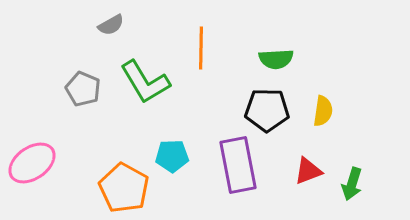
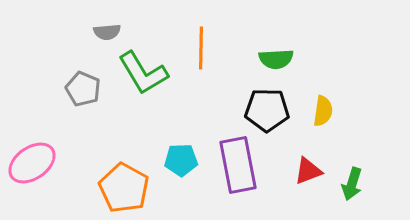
gray semicircle: moved 4 px left, 7 px down; rotated 24 degrees clockwise
green L-shape: moved 2 px left, 9 px up
cyan pentagon: moved 9 px right, 4 px down
